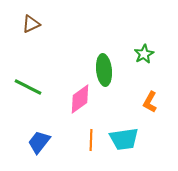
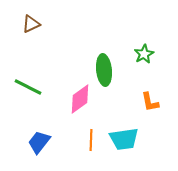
orange L-shape: rotated 40 degrees counterclockwise
